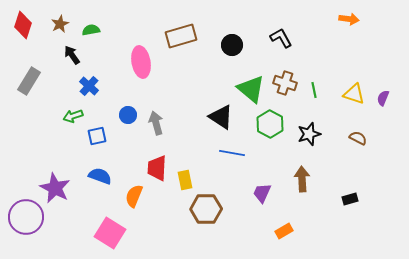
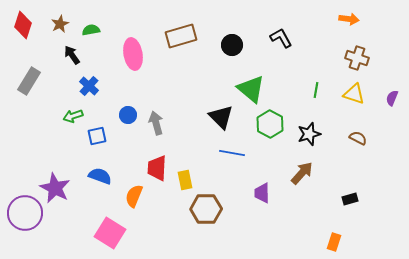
pink ellipse: moved 8 px left, 8 px up
brown cross: moved 72 px right, 25 px up
green line: moved 2 px right; rotated 21 degrees clockwise
purple semicircle: moved 9 px right
black triangle: rotated 12 degrees clockwise
brown arrow: moved 6 px up; rotated 45 degrees clockwise
purple trapezoid: rotated 25 degrees counterclockwise
purple circle: moved 1 px left, 4 px up
orange rectangle: moved 50 px right, 11 px down; rotated 42 degrees counterclockwise
